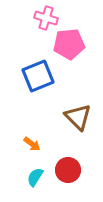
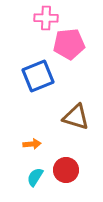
pink cross: rotated 15 degrees counterclockwise
brown triangle: moved 2 px left; rotated 28 degrees counterclockwise
orange arrow: rotated 42 degrees counterclockwise
red circle: moved 2 px left
